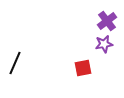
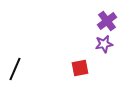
black line: moved 6 px down
red square: moved 3 px left
